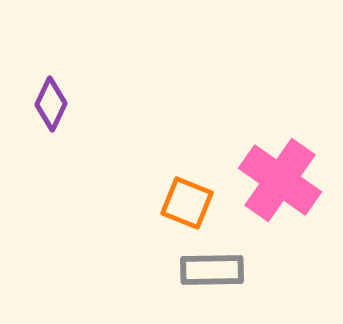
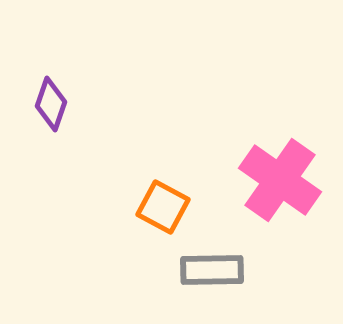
purple diamond: rotated 6 degrees counterclockwise
orange square: moved 24 px left, 4 px down; rotated 6 degrees clockwise
